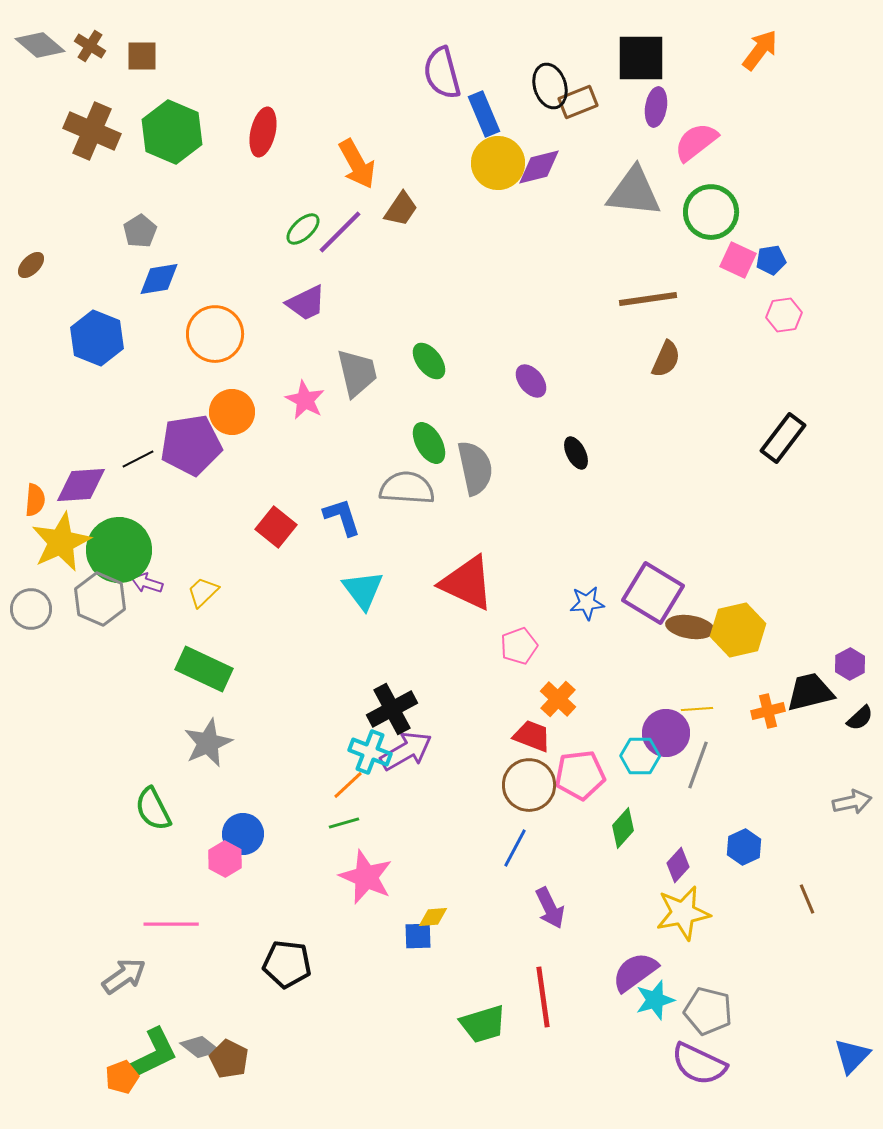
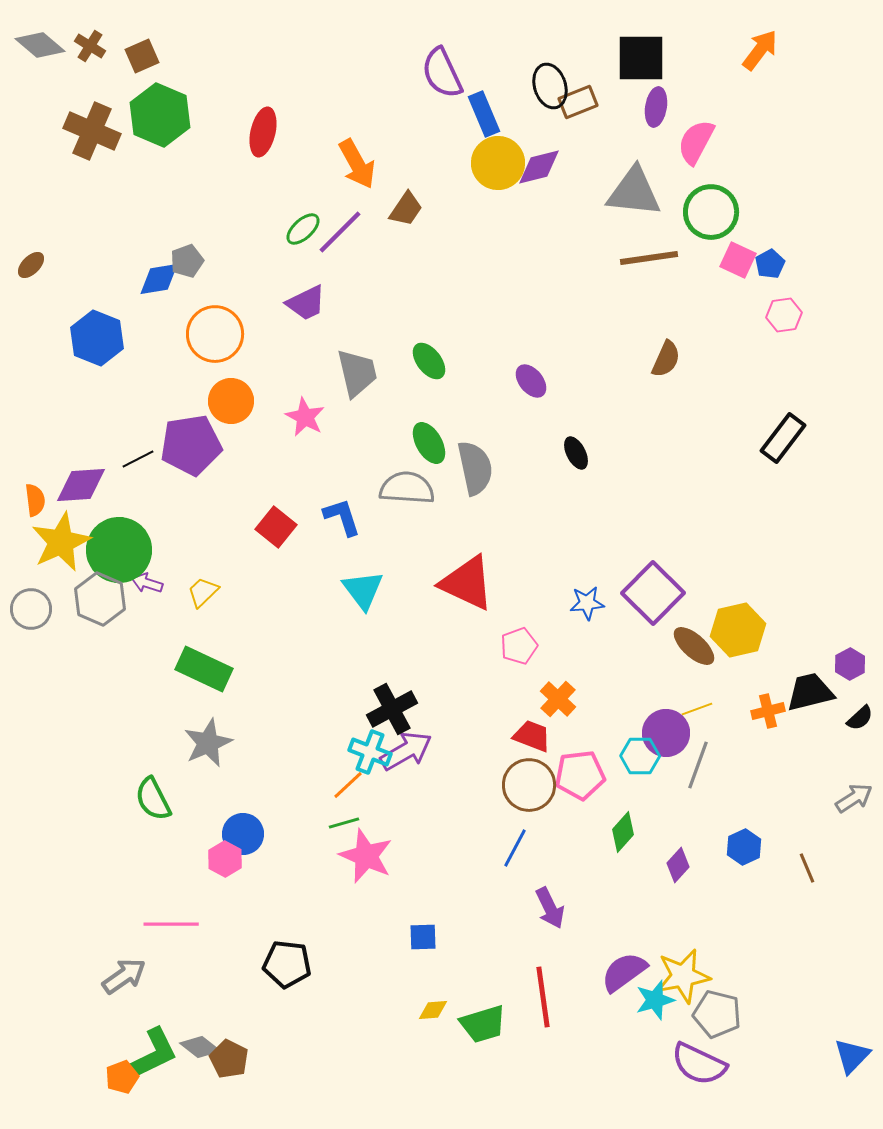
brown square at (142, 56): rotated 24 degrees counterclockwise
purple semicircle at (442, 73): rotated 10 degrees counterclockwise
green hexagon at (172, 132): moved 12 px left, 17 px up
pink semicircle at (696, 142): rotated 24 degrees counterclockwise
brown trapezoid at (401, 209): moved 5 px right
gray pentagon at (140, 231): moved 47 px right, 30 px down; rotated 12 degrees clockwise
blue pentagon at (771, 260): moved 1 px left, 4 px down; rotated 20 degrees counterclockwise
brown line at (648, 299): moved 1 px right, 41 px up
pink star at (305, 400): moved 17 px down
orange circle at (232, 412): moved 1 px left, 11 px up
orange semicircle at (35, 500): rotated 12 degrees counterclockwise
purple square at (653, 593): rotated 14 degrees clockwise
brown ellipse at (690, 627): moved 4 px right, 19 px down; rotated 33 degrees clockwise
yellow line at (697, 709): rotated 16 degrees counterclockwise
gray arrow at (852, 802): moved 2 px right, 4 px up; rotated 21 degrees counterclockwise
green semicircle at (153, 809): moved 10 px up
green diamond at (623, 828): moved 4 px down
pink star at (366, 877): moved 21 px up
brown line at (807, 899): moved 31 px up
yellow star at (683, 913): moved 63 px down
yellow diamond at (433, 917): moved 93 px down
blue square at (418, 936): moved 5 px right, 1 px down
purple semicircle at (635, 972): moved 11 px left
gray pentagon at (708, 1011): moved 9 px right, 3 px down
